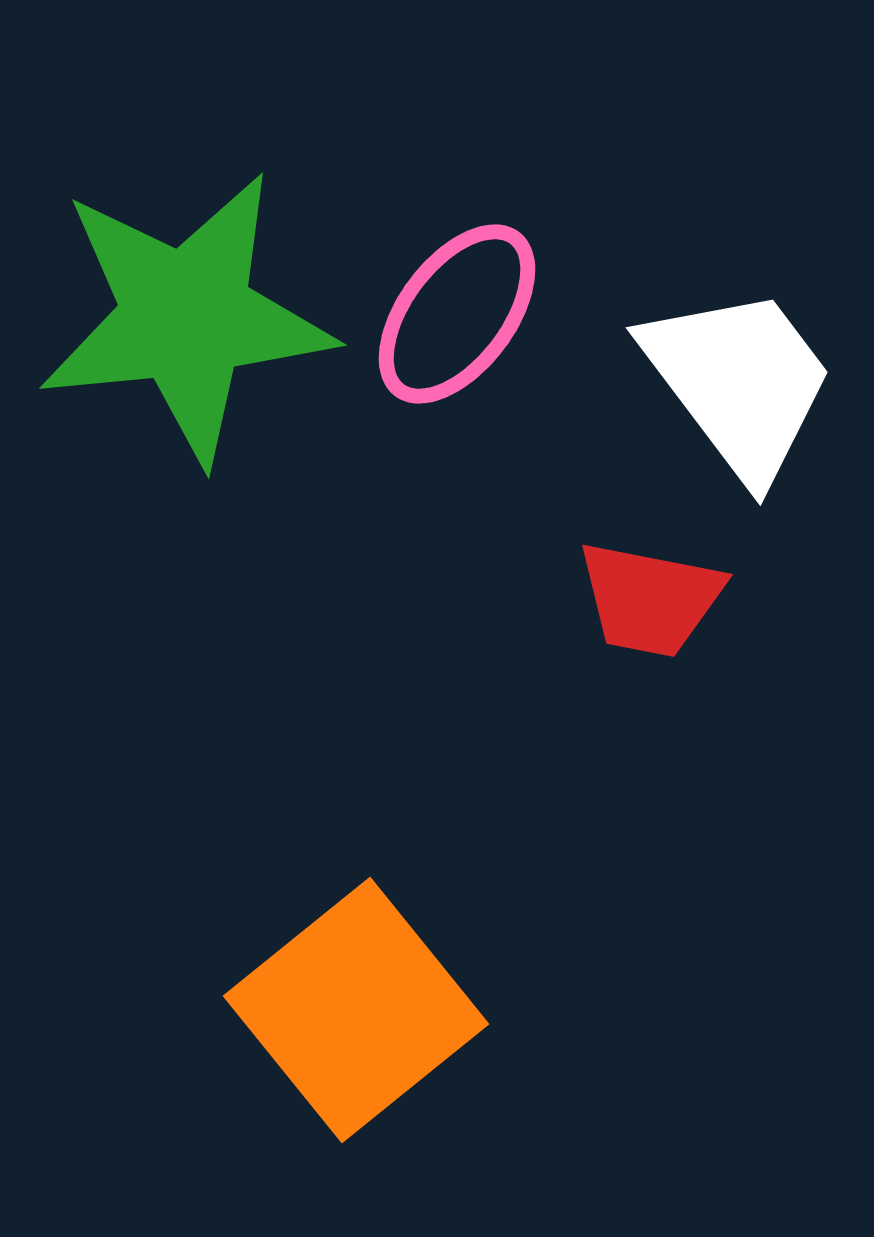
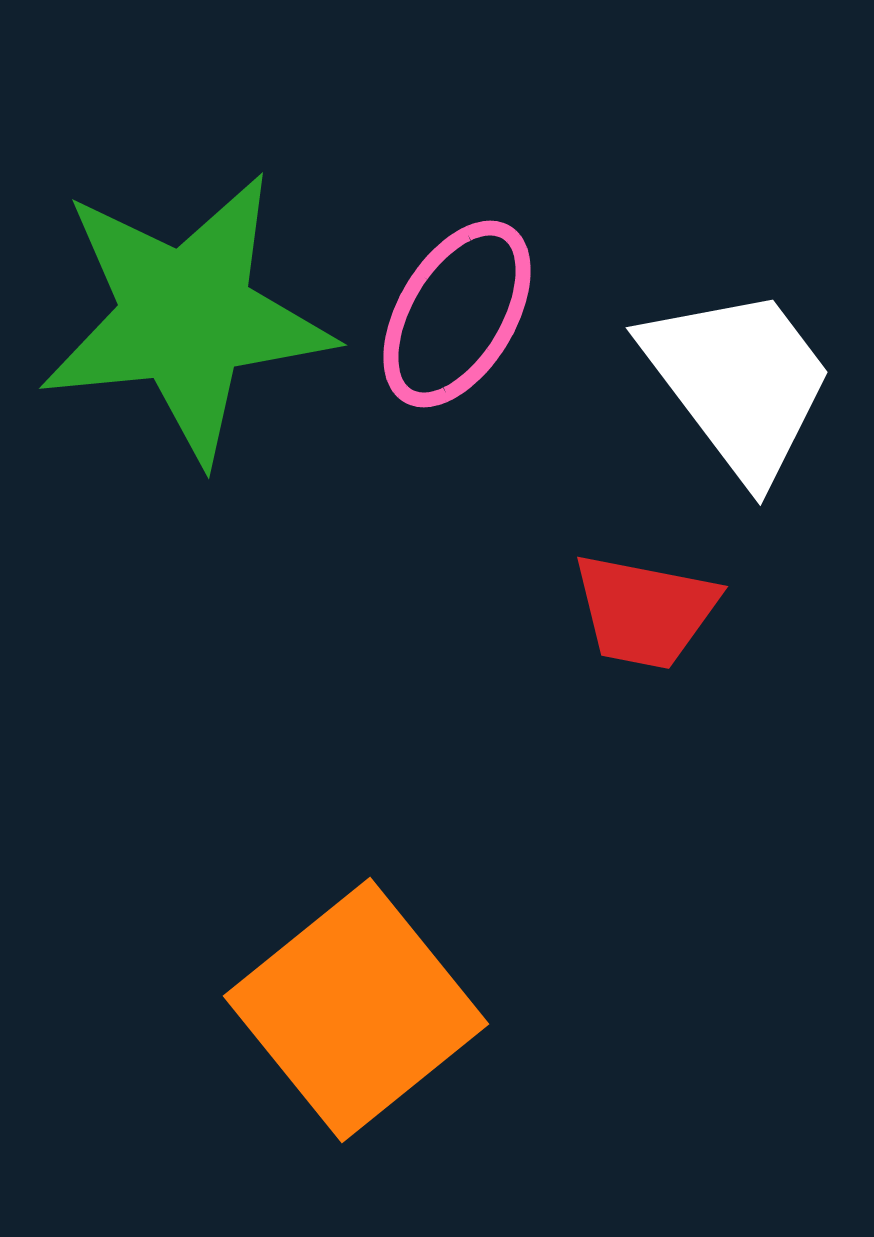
pink ellipse: rotated 6 degrees counterclockwise
red trapezoid: moved 5 px left, 12 px down
